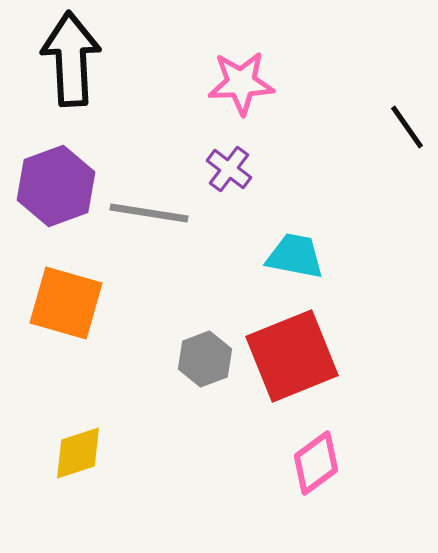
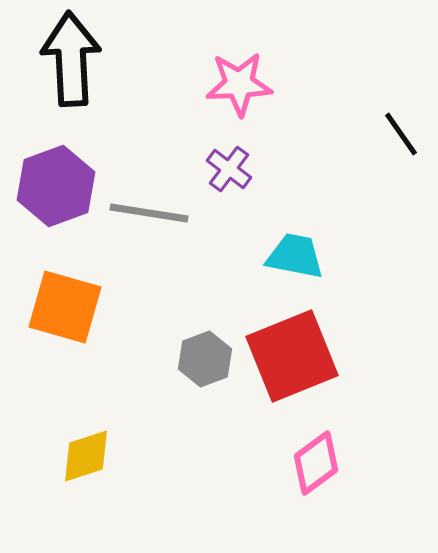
pink star: moved 2 px left, 1 px down
black line: moved 6 px left, 7 px down
orange square: moved 1 px left, 4 px down
yellow diamond: moved 8 px right, 3 px down
